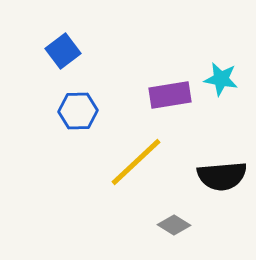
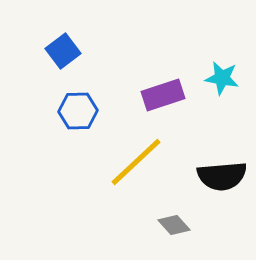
cyan star: moved 1 px right, 1 px up
purple rectangle: moved 7 px left; rotated 9 degrees counterclockwise
gray diamond: rotated 16 degrees clockwise
